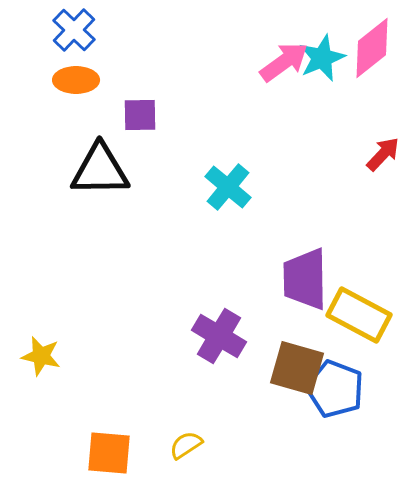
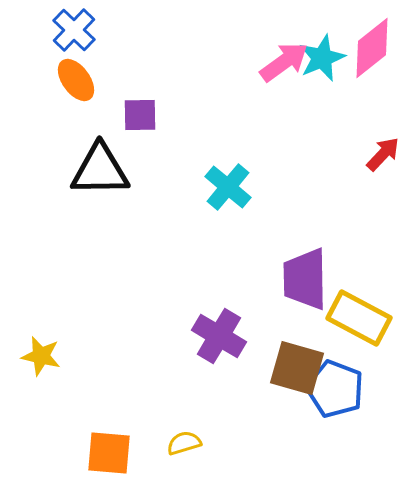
orange ellipse: rotated 54 degrees clockwise
yellow rectangle: moved 3 px down
yellow semicircle: moved 2 px left, 2 px up; rotated 16 degrees clockwise
